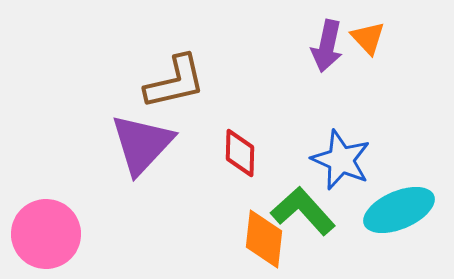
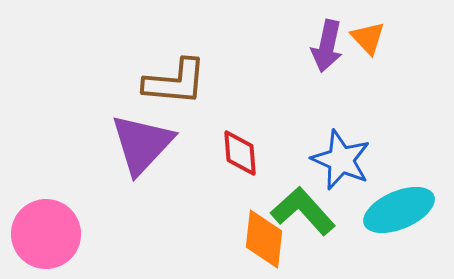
brown L-shape: rotated 18 degrees clockwise
red diamond: rotated 6 degrees counterclockwise
